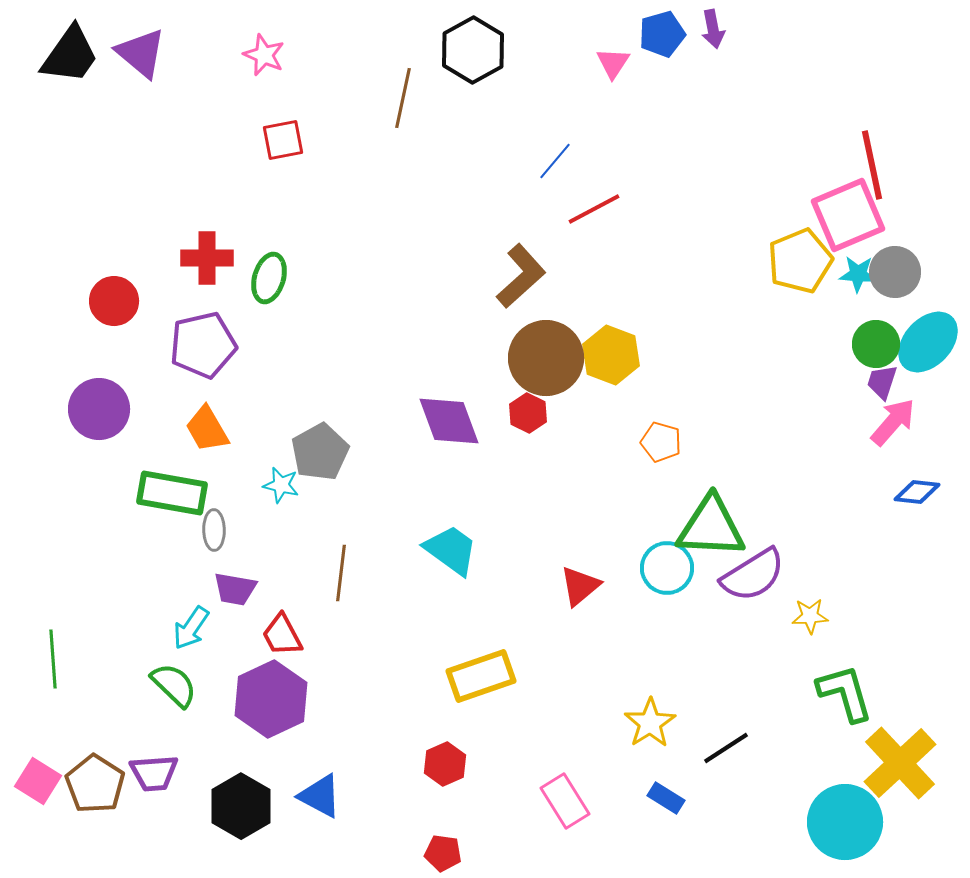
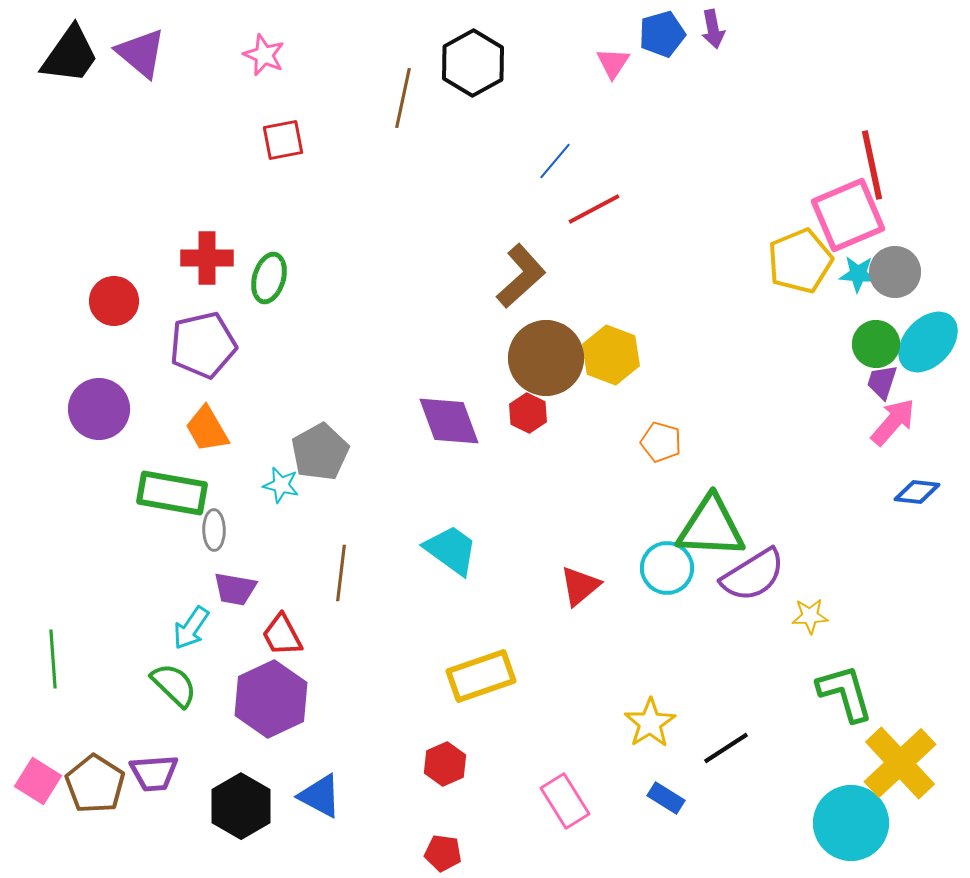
black hexagon at (473, 50): moved 13 px down
cyan circle at (845, 822): moved 6 px right, 1 px down
